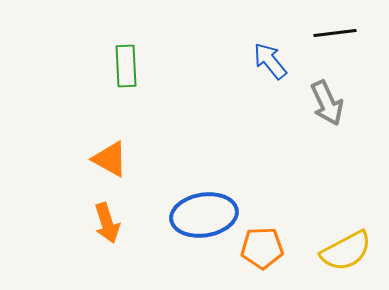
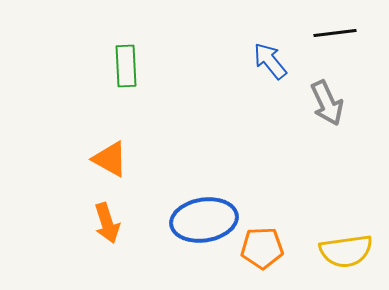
blue ellipse: moved 5 px down
yellow semicircle: rotated 20 degrees clockwise
